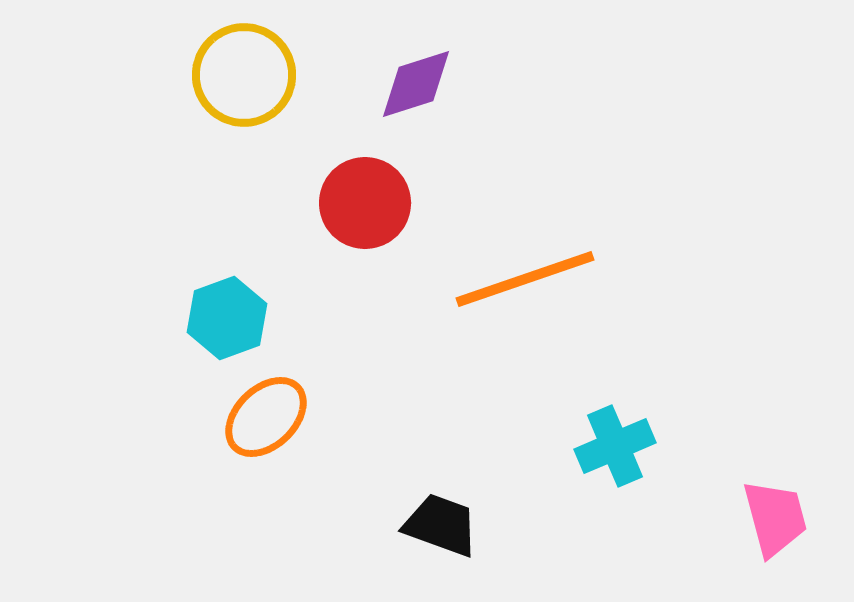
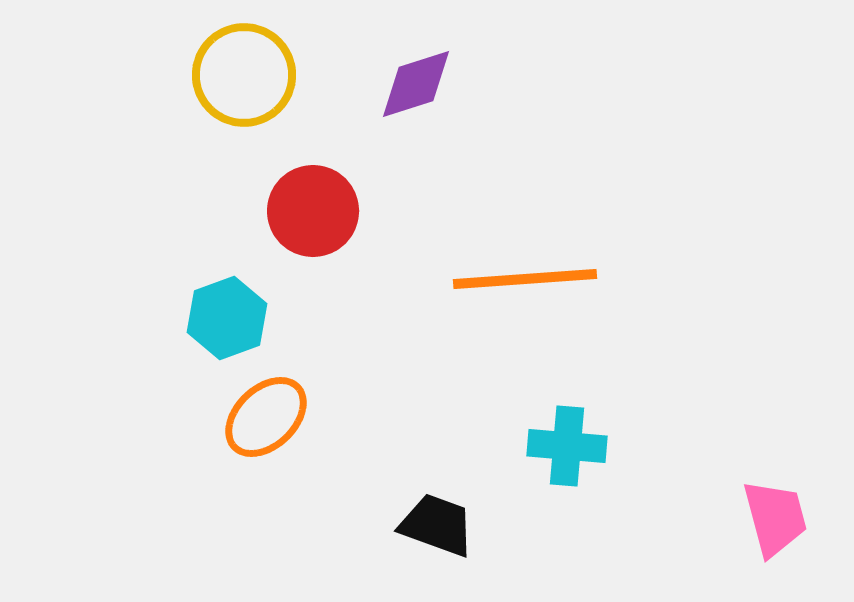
red circle: moved 52 px left, 8 px down
orange line: rotated 15 degrees clockwise
cyan cross: moved 48 px left; rotated 28 degrees clockwise
black trapezoid: moved 4 px left
